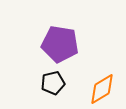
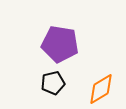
orange diamond: moved 1 px left
